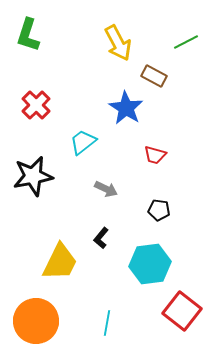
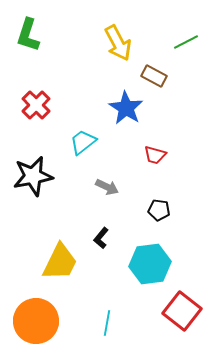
gray arrow: moved 1 px right, 2 px up
